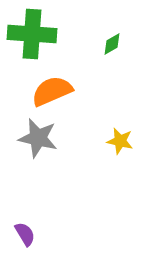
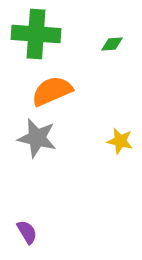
green cross: moved 4 px right
green diamond: rotated 25 degrees clockwise
gray star: moved 1 px left
purple semicircle: moved 2 px right, 2 px up
